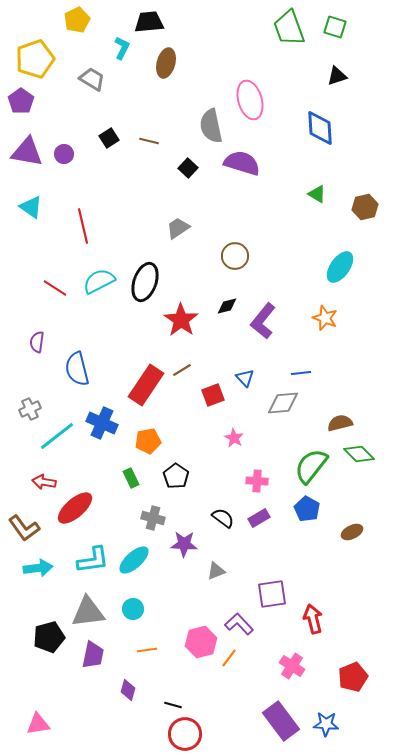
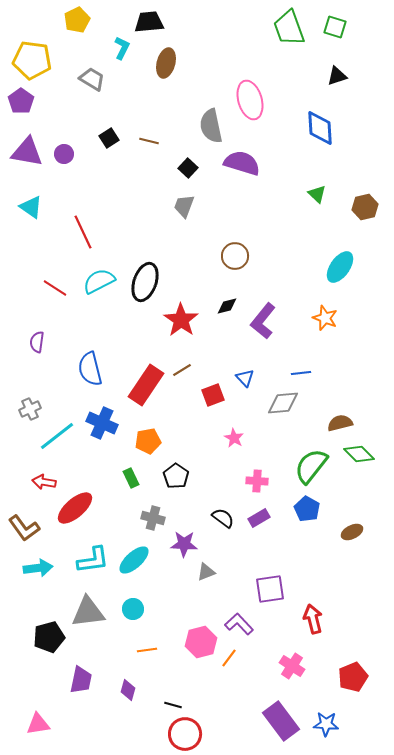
yellow pentagon at (35, 59): moved 3 px left, 1 px down; rotated 27 degrees clockwise
green triangle at (317, 194): rotated 12 degrees clockwise
red line at (83, 226): moved 6 px down; rotated 12 degrees counterclockwise
gray trapezoid at (178, 228): moved 6 px right, 22 px up; rotated 35 degrees counterclockwise
blue semicircle at (77, 369): moved 13 px right
gray triangle at (216, 571): moved 10 px left, 1 px down
purple square at (272, 594): moved 2 px left, 5 px up
purple trapezoid at (93, 655): moved 12 px left, 25 px down
